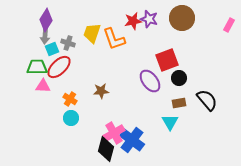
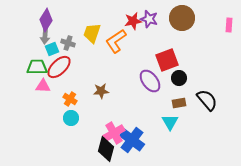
pink rectangle: rotated 24 degrees counterclockwise
orange L-shape: moved 2 px right, 2 px down; rotated 75 degrees clockwise
